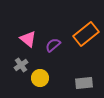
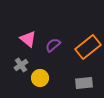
orange rectangle: moved 2 px right, 13 px down
